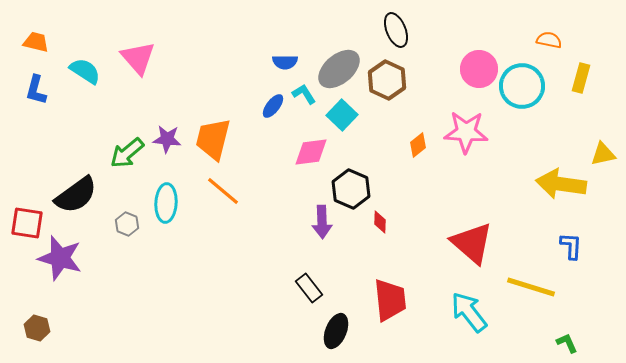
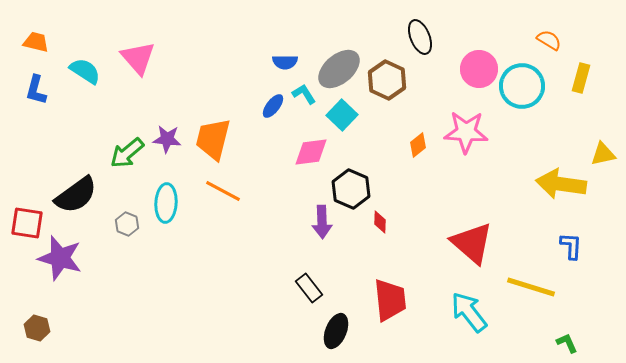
black ellipse at (396, 30): moved 24 px right, 7 px down
orange semicircle at (549, 40): rotated 20 degrees clockwise
orange line at (223, 191): rotated 12 degrees counterclockwise
